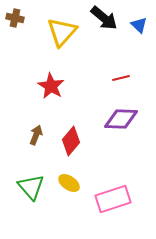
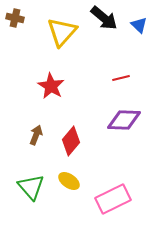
purple diamond: moved 3 px right, 1 px down
yellow ellipse: moved 2 px up
pink rectangle: rotated 8 degrees counterclockwise
